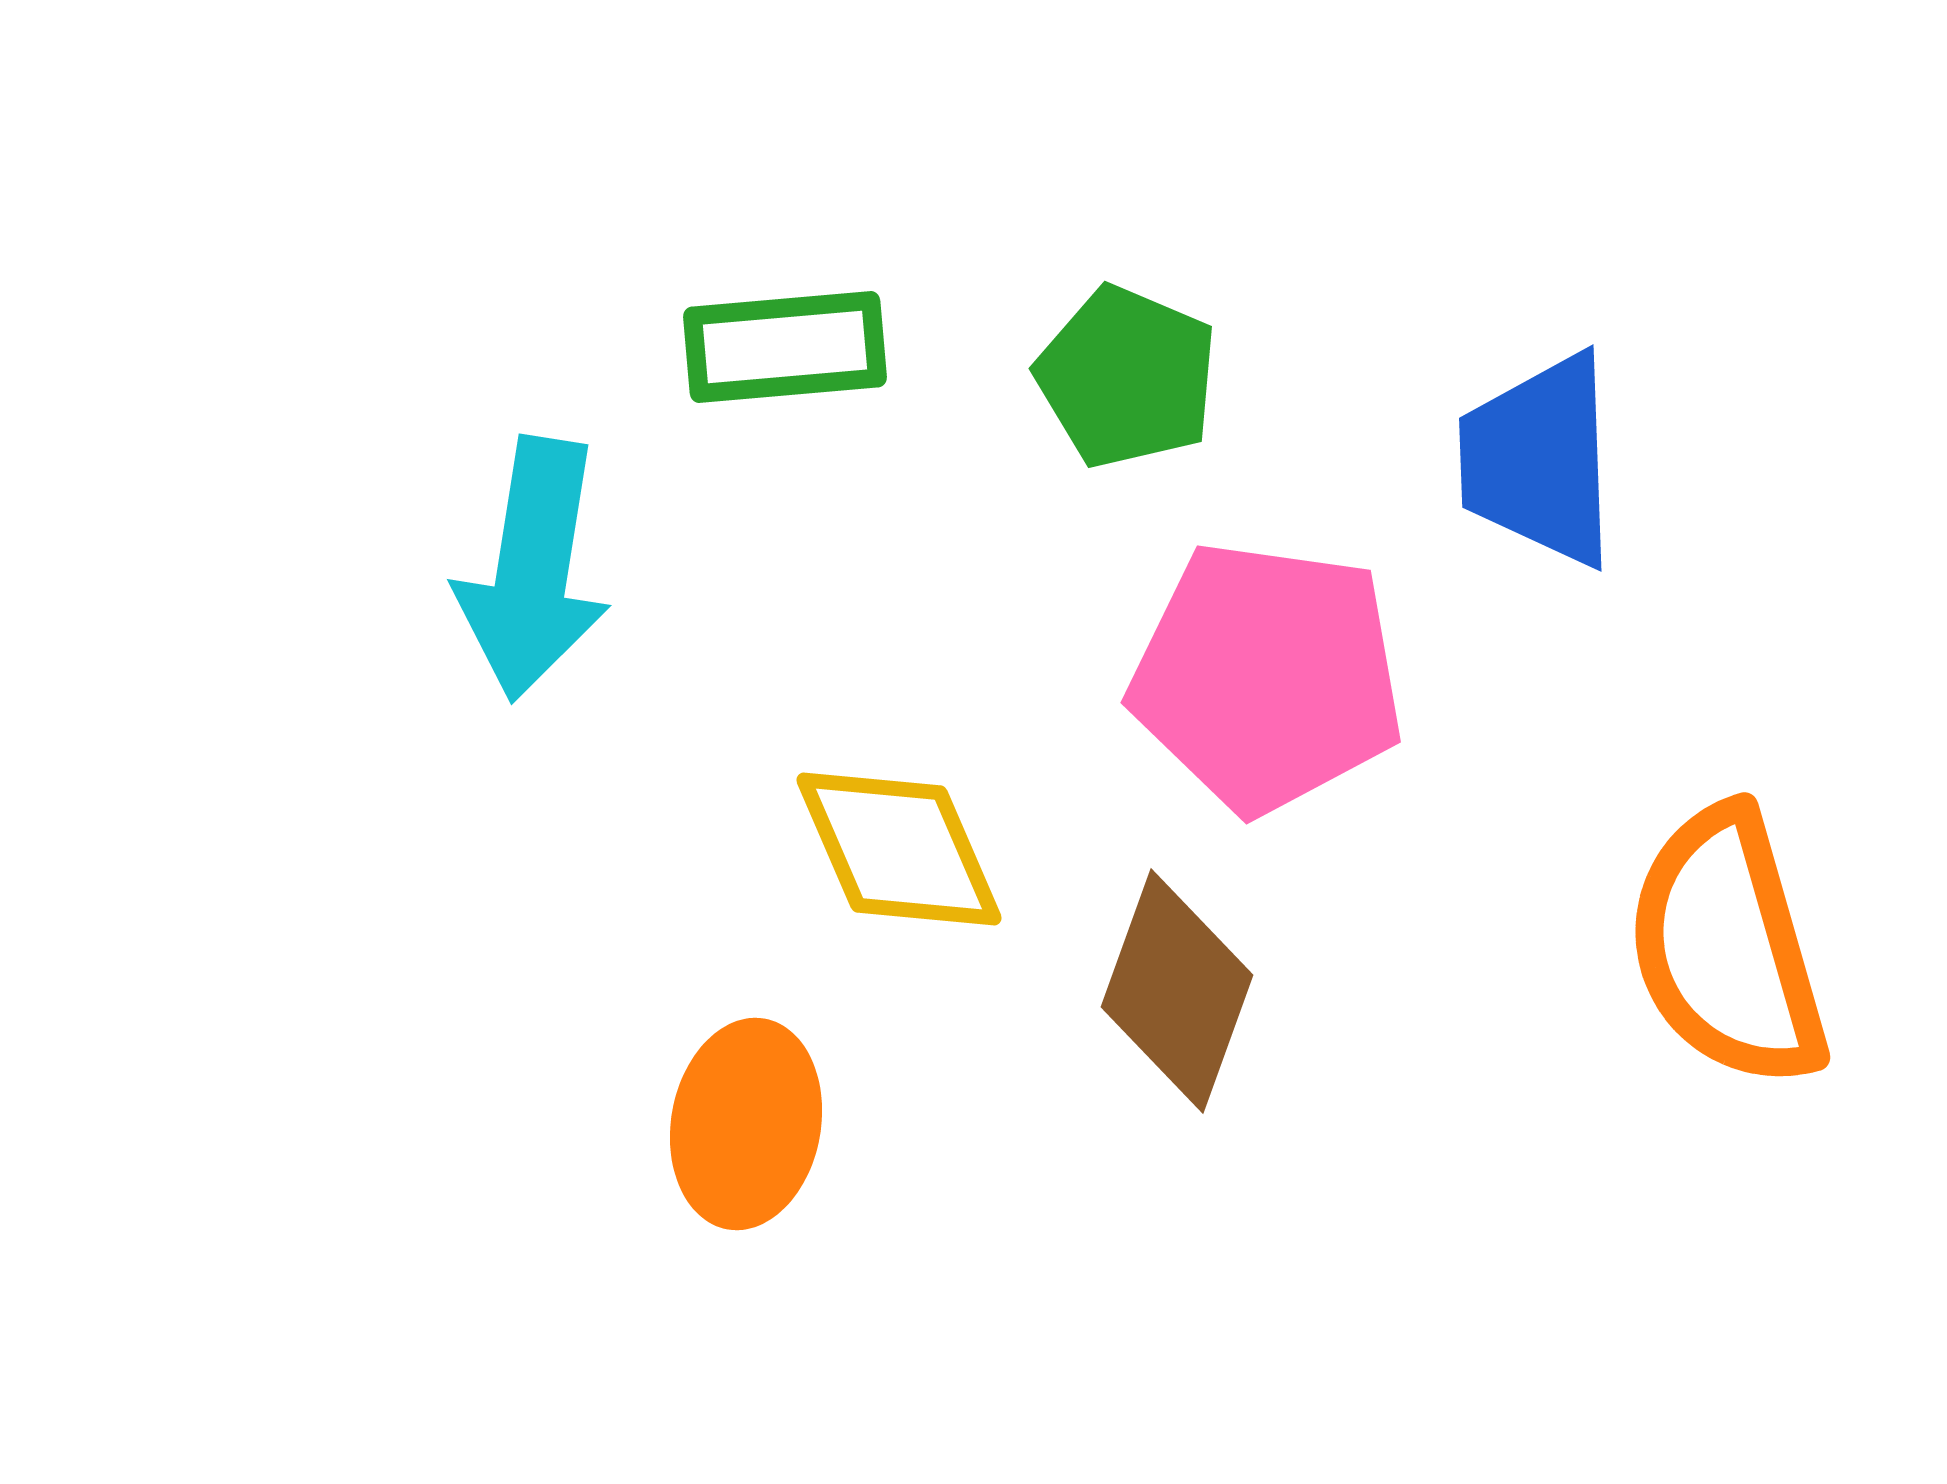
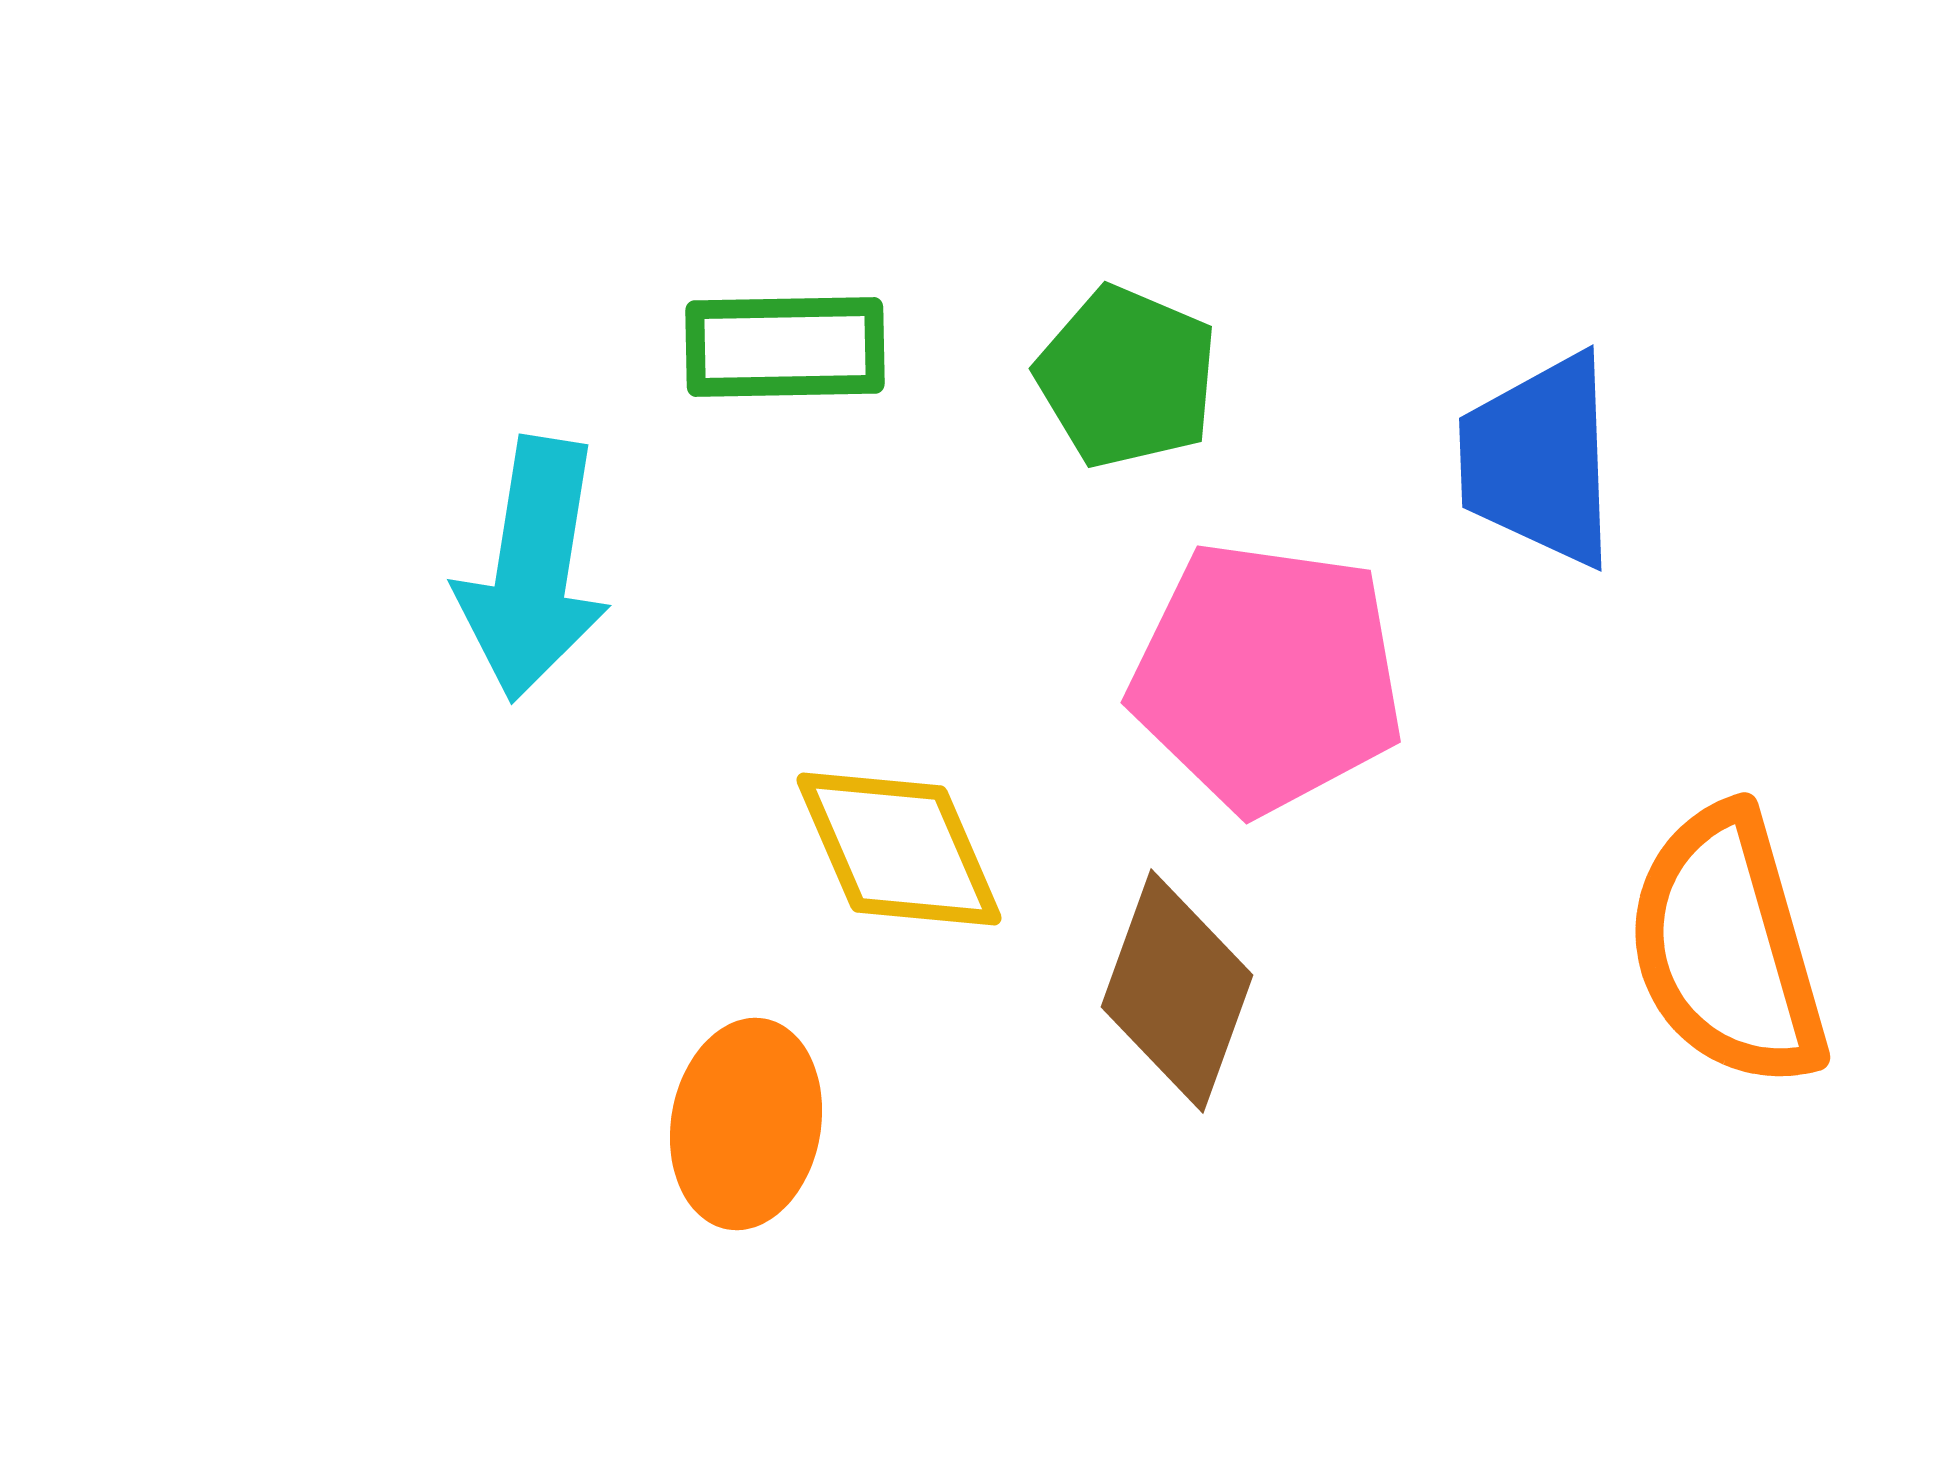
green rectangle: rotated 4 degrees clockwise
